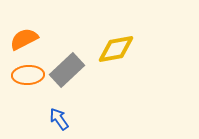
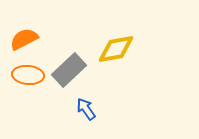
gray rectangle: moved 2 px right
orange ellipse: rotated 8 degrees clockwise
blue arrow: moved 27 px right, 10 px up
